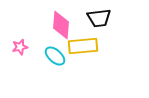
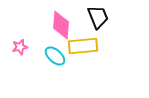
black trapezoid: moved 1 px left, 1 px up; rotated 105 degrees counterclockwise
